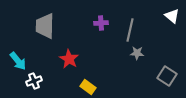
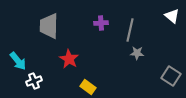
gray trapezoid: moved 4 px right
gray square: moved 4 px right
